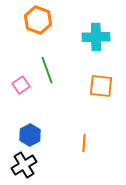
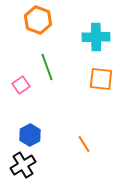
green line: moved 3 px up
orange square: moved 7 px up
orange line: moved 1 px down; rotated 36 degrees counterclockwise
black cross: moved 1 px left
